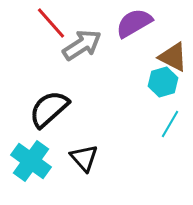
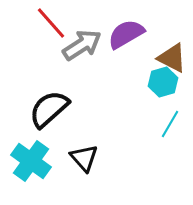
purple semicircle: moved 8 px left, 11 px down
brown triangle: moved 1 px left, 1 px down
